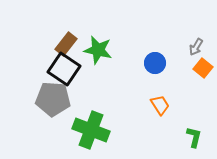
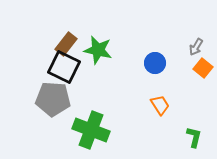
black square: moved 2 px up; rotated 8 degrees counterclockwise
